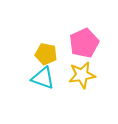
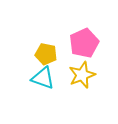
yellow star: rotated 12 degrees counterclockwise
